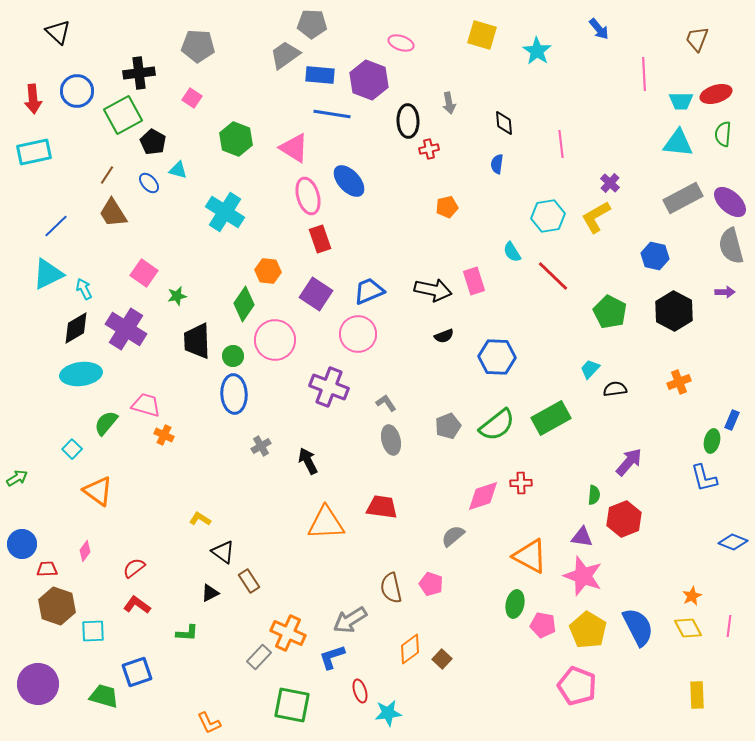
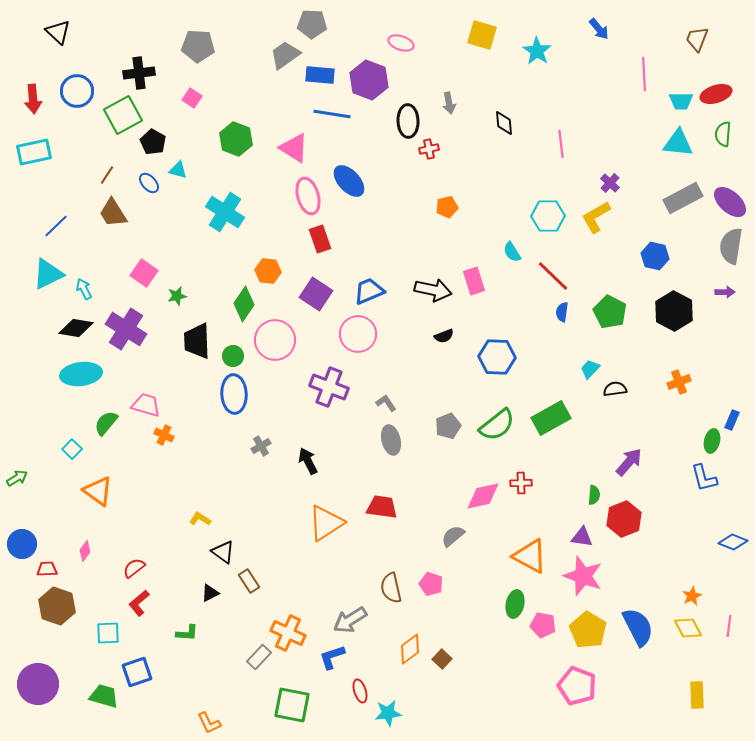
blue semicircle at (497, 164): moved 65 px right, 148 px down
cyan hexagon at (548, 216): rotated 8 degrees clockwise
gray semicircle at (731, 246): rotated 24 degrees clockwise
black diamond at (76, 328): rotated 40 degrees clockwise
pink diamond at (483, 496): rotated 6 degrees clockwise
orange triangle at (326, 523): rotated 30 degrees counterclockwise
red L-shape at (137, 605): moved 2 px right, 2 px up; rotated 76 degrees counterclockwise
cyan square at (93, 631): moved 15 px right, 2 px down
